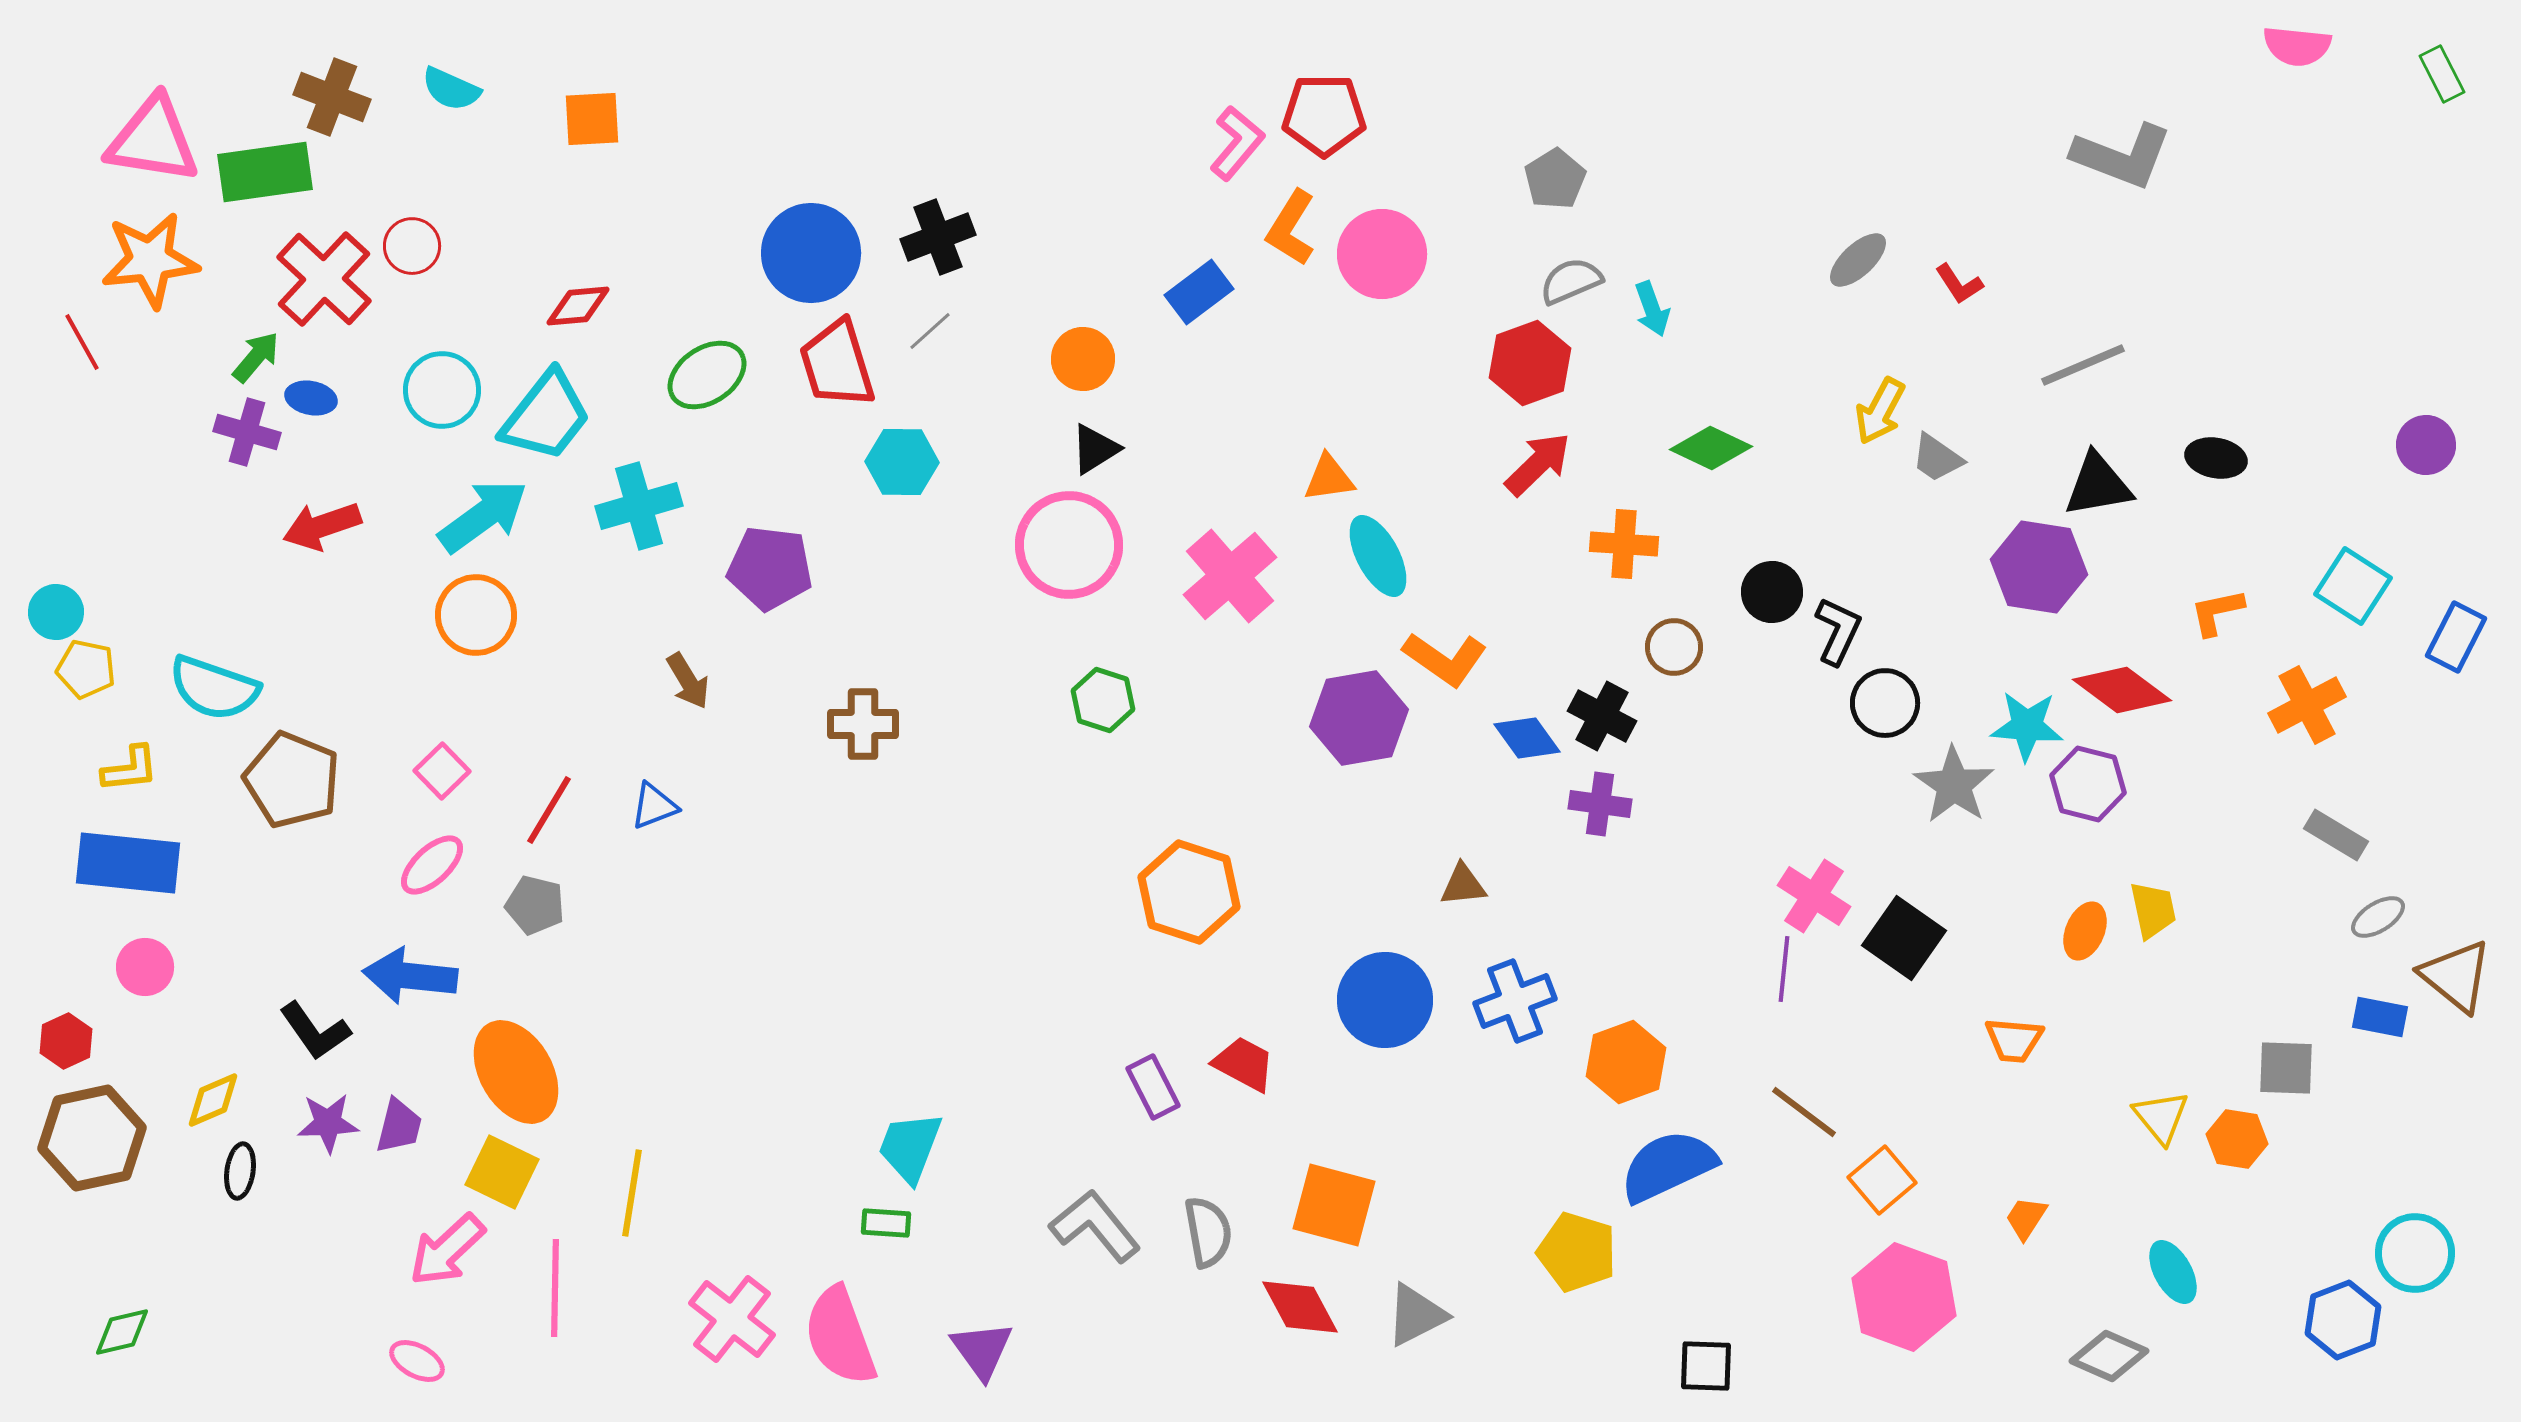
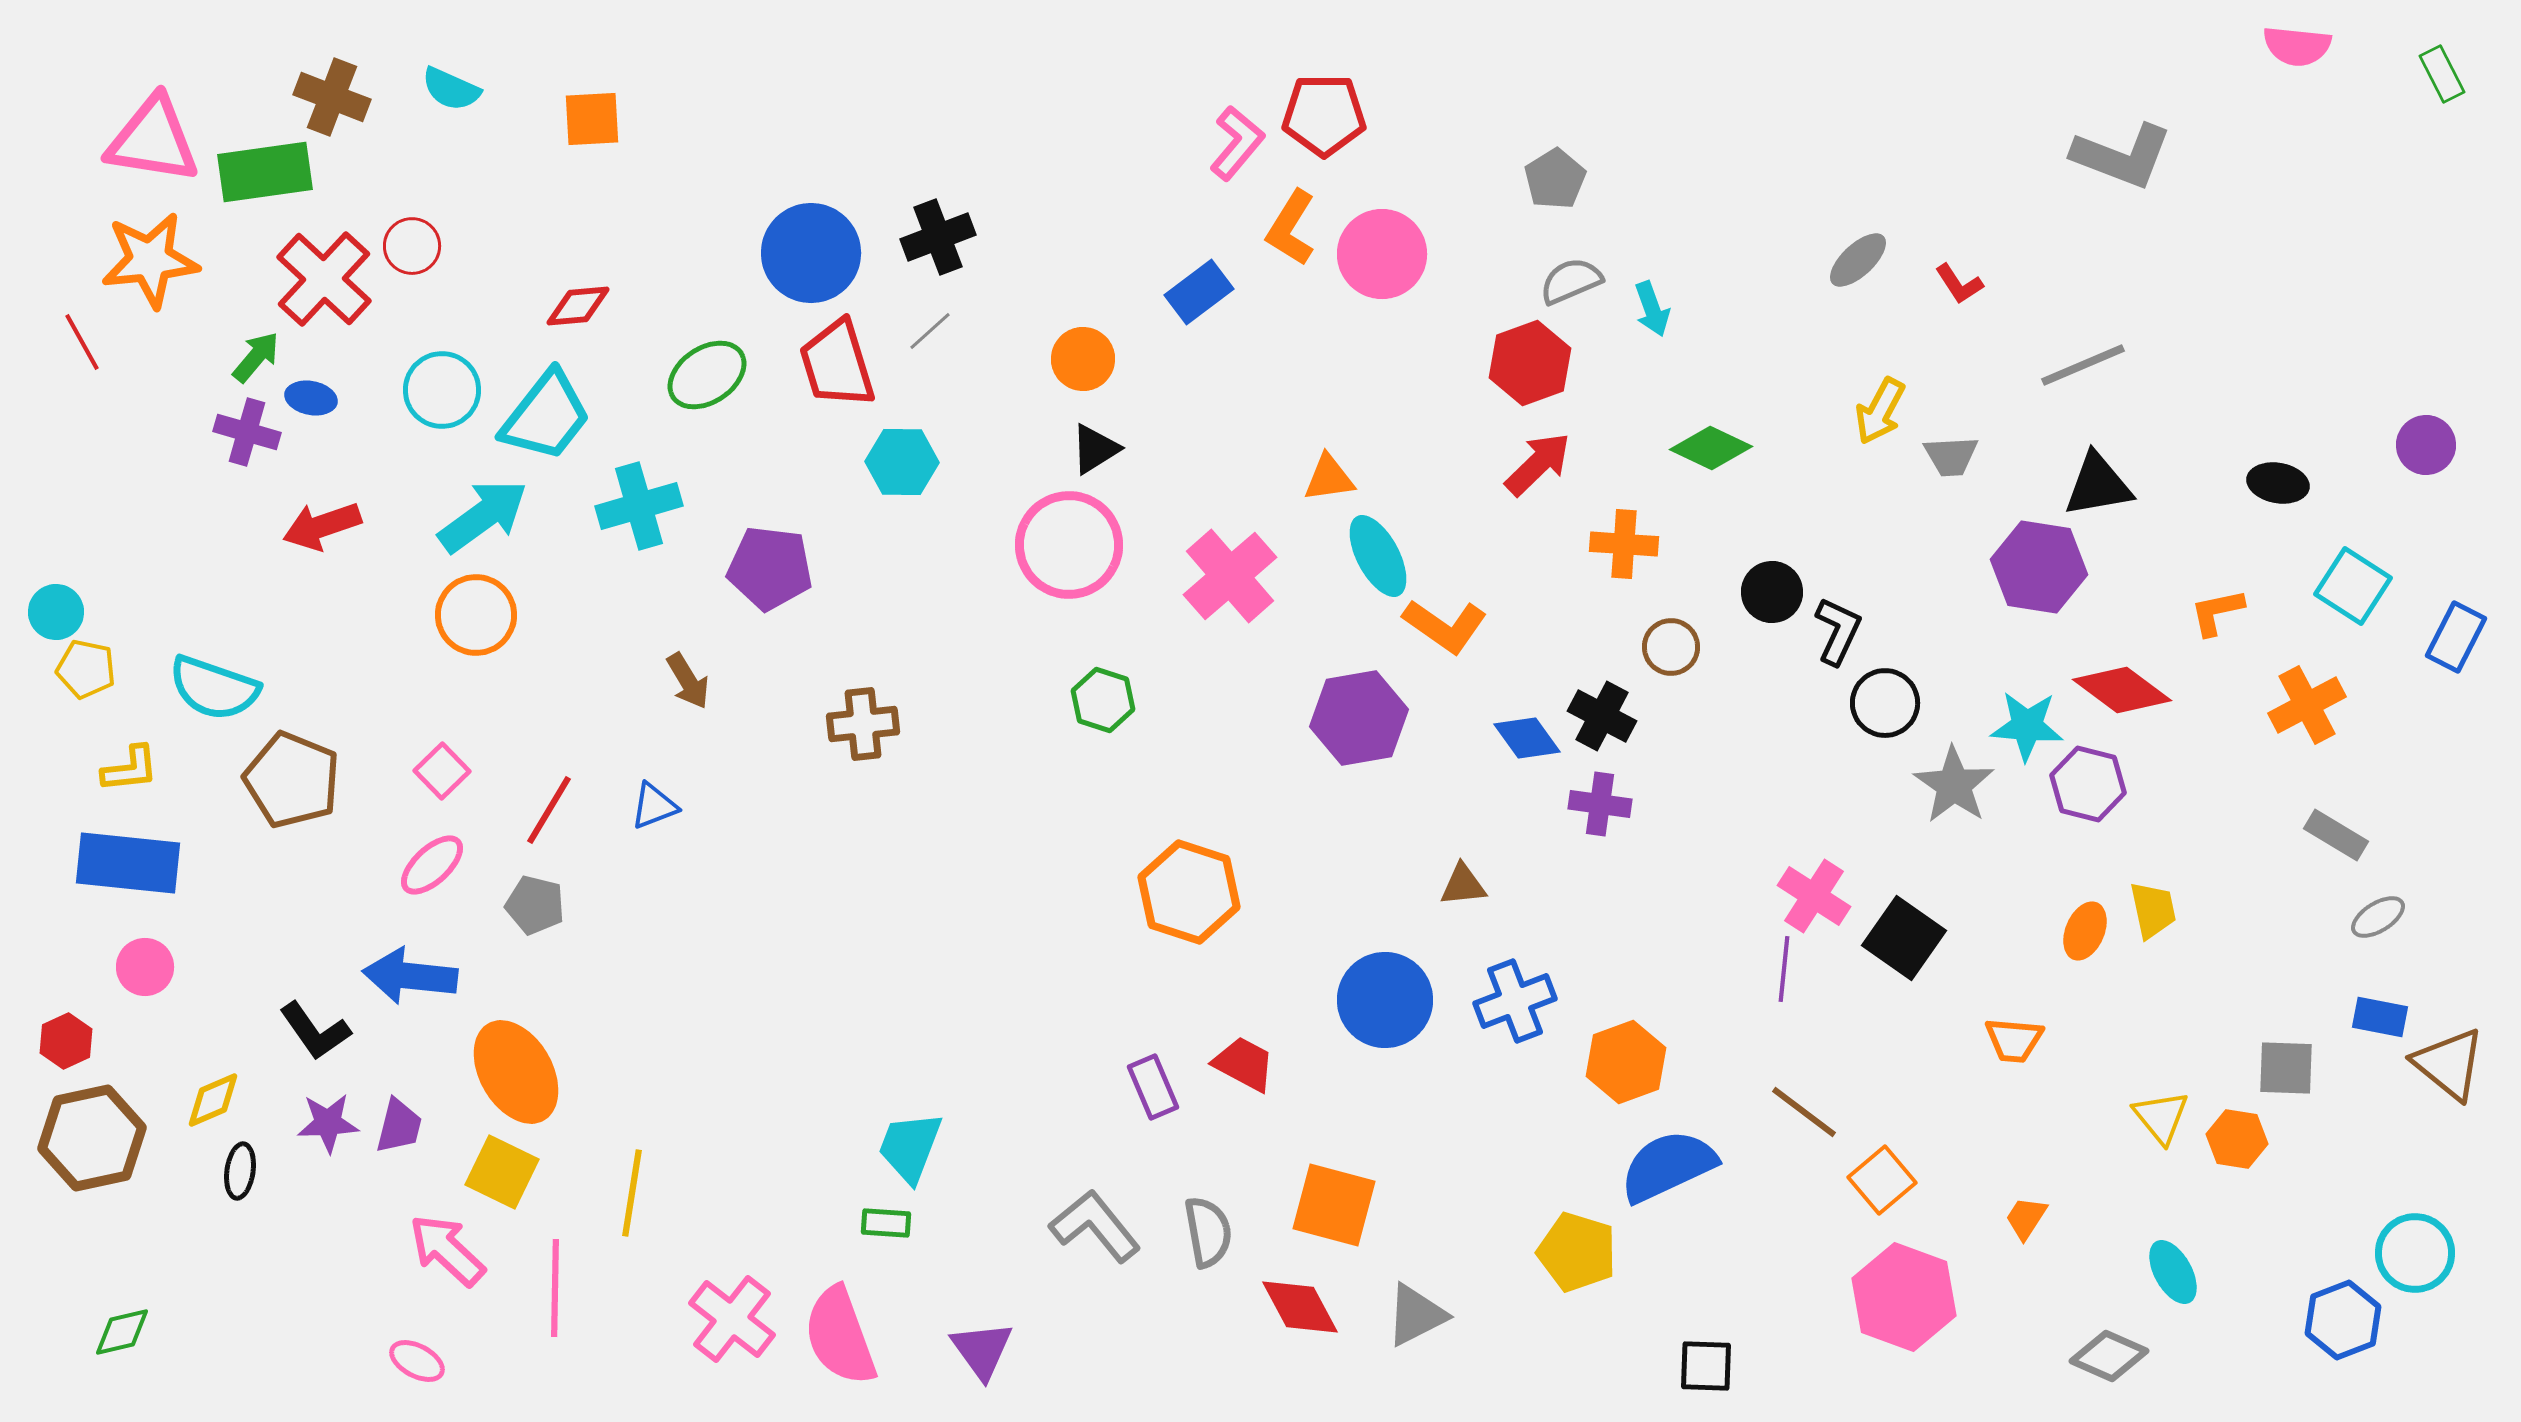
gray trapezoid at (1937, 458): moved 14 px right, 2 px up; rotated 38 degrees counterclockwise
black ellipse at (2216, 458): moved 62 px right, 25 px down
brown circle at (1674, 647): moved 3 px left
orange L-shape at (1445, 659): moved 33 px up
brown cross at (863, 724): rotated 6 degrees counterclockwise
brown triangle at (2456, 976): moved 7 px left, 88 px down
purple rectangle at (1153, 1087): rotated 4 degrees clockwise
pink arrow at (447, 1250): rotated 86 degrees clockwise
